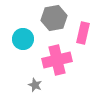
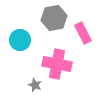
pink rectangle: rotated 40 degrees counterclockwise
cyan circle: moved 3 px left, 1 px down
pink cross: moved 4 px down; rotated 24 degrees clockwise
